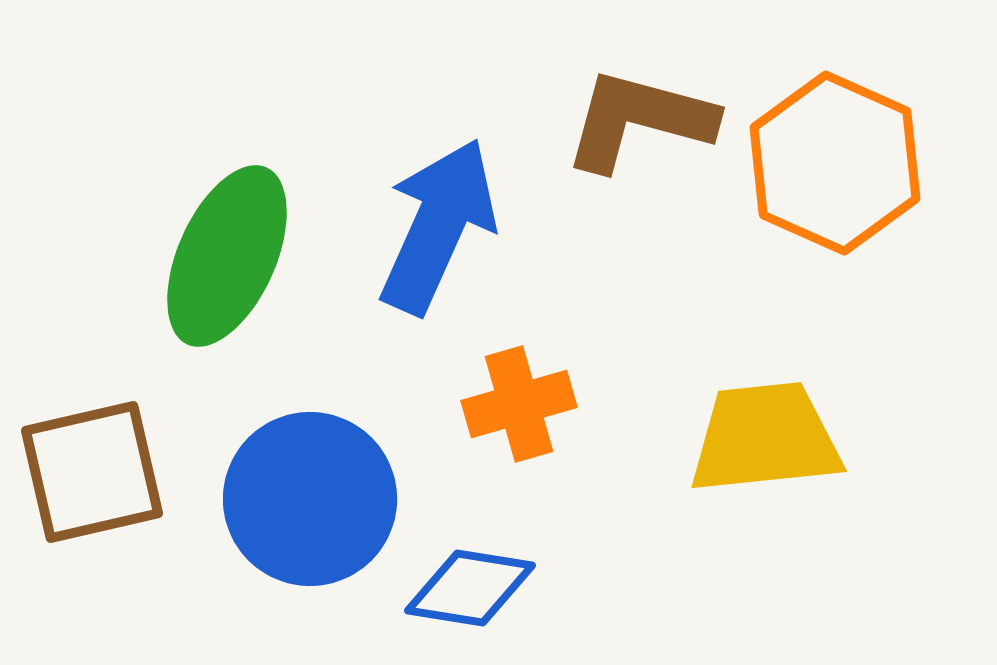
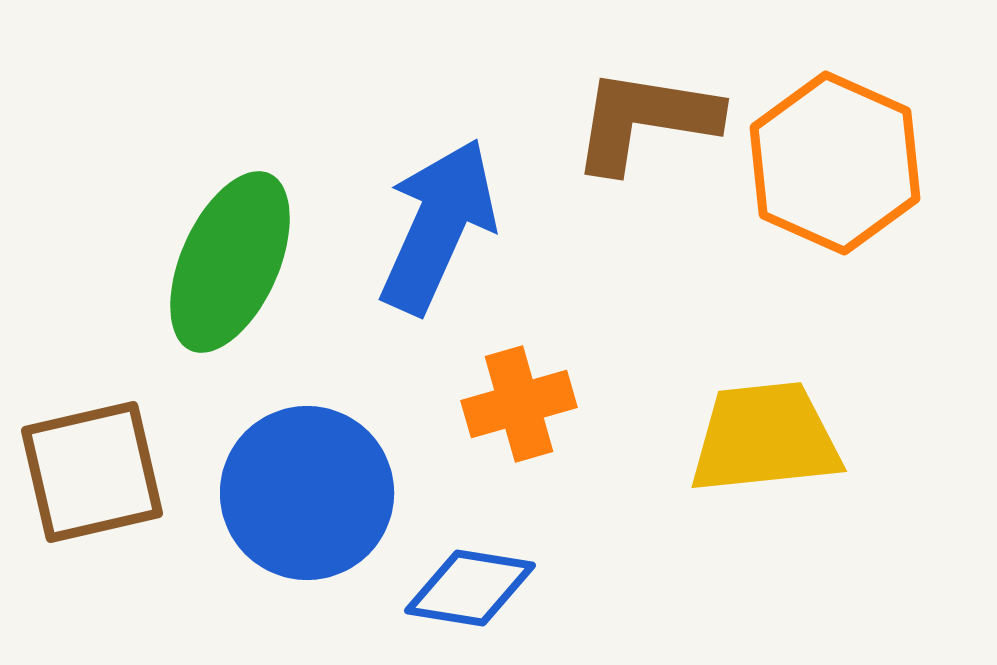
brown L-shape: moved 6 px right; rotated 6 degrees counterclockwise
green ellipse: moved 3 px right, 6 px down
blue circle: moved 3 px left, 6 px up
